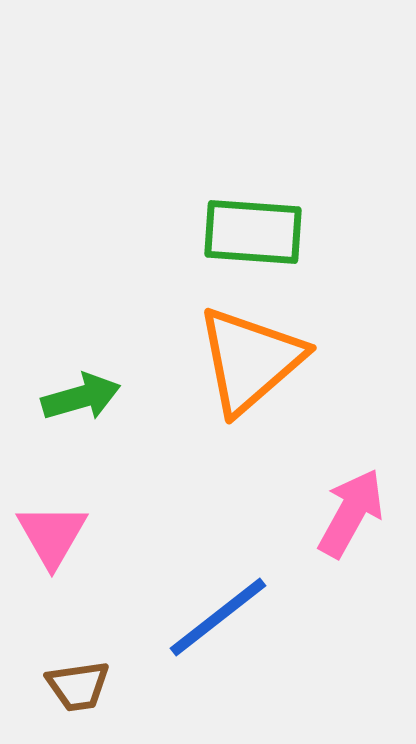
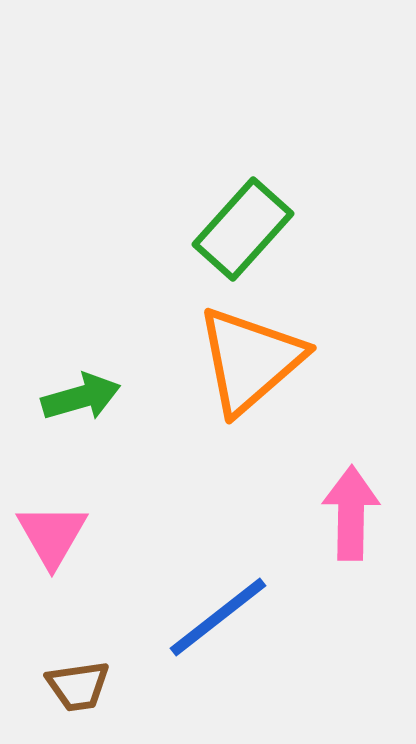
green rectangle: moved 10 px left, 3 px up; rotated 52 degrees counterclockwise
pink arrow: rotated 28 degrees counterclockwise
